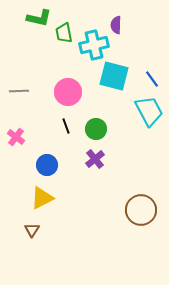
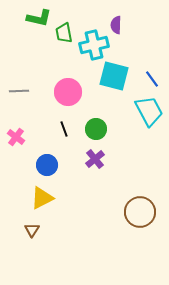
black line: moved 2 px left, 3 px down
brown circle: moved 1 px left, 2 px down
